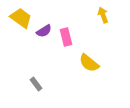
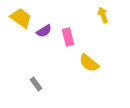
pink rectangle: moved 2 px right
